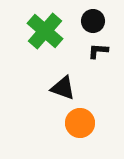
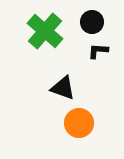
black circle: moved 1 px left, 1 px down
orange circle: moved 1 px left
